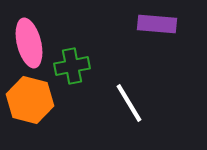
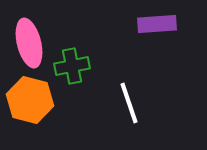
purple rectangle: rotated 9 degrees counterclockwise
white line: rotated 12 degrees clockwise
